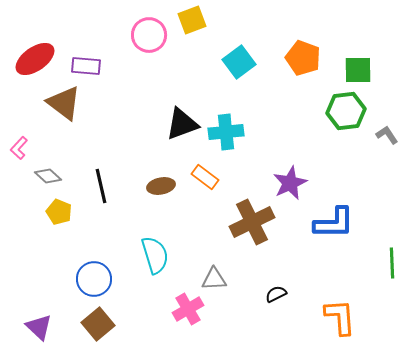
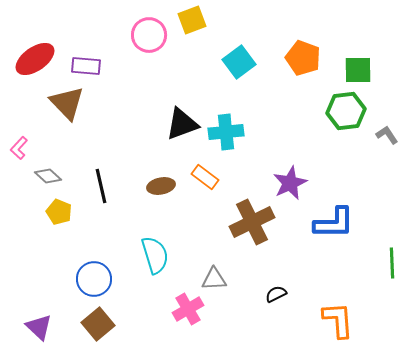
brown triangle: moved 3 px right; rotated 9 degrees clockwise
orange L-shape: moved 2 px left, 3 px down
